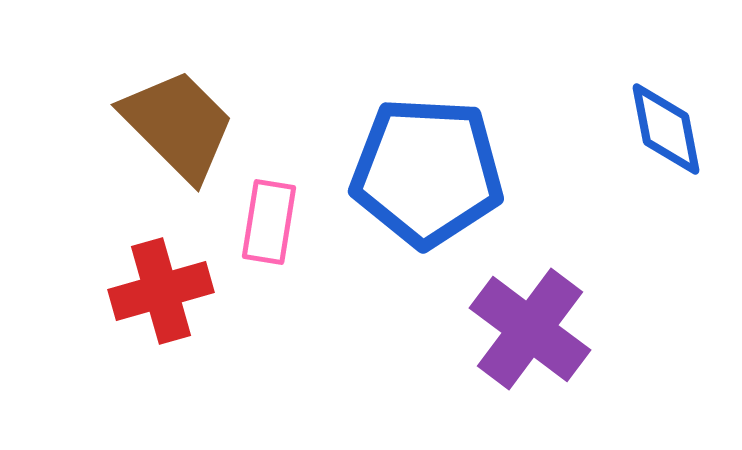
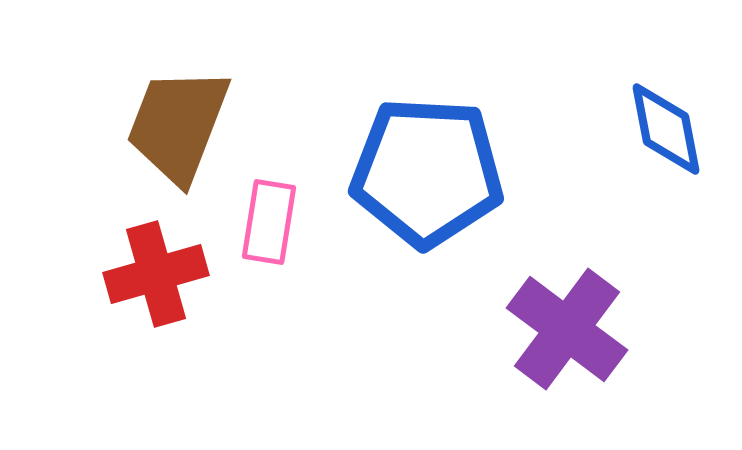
brown trapezoid: rotated 114 degrees counterclockwise
red cross: moved 5 px left, 17 px up
purple cross: moved 37 px right
